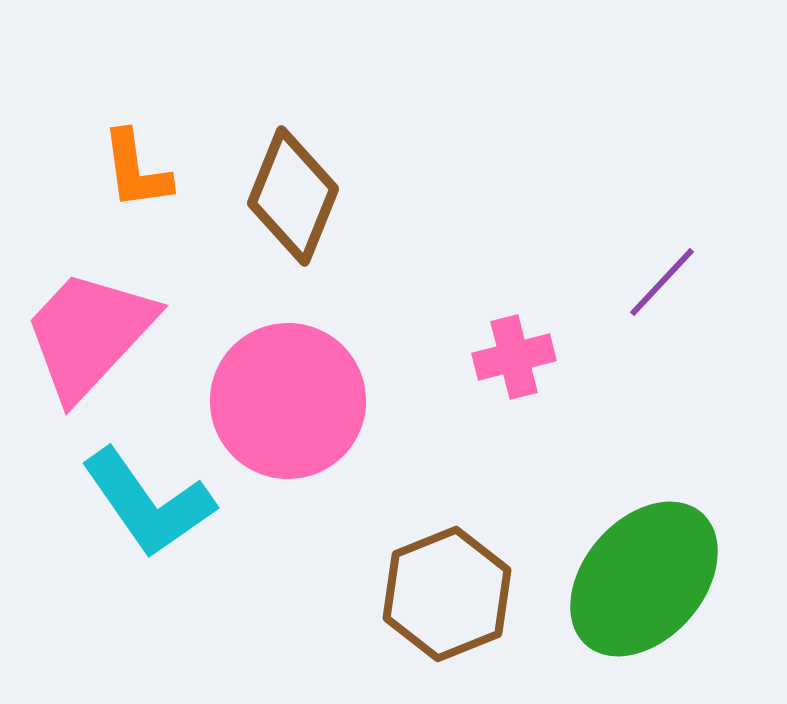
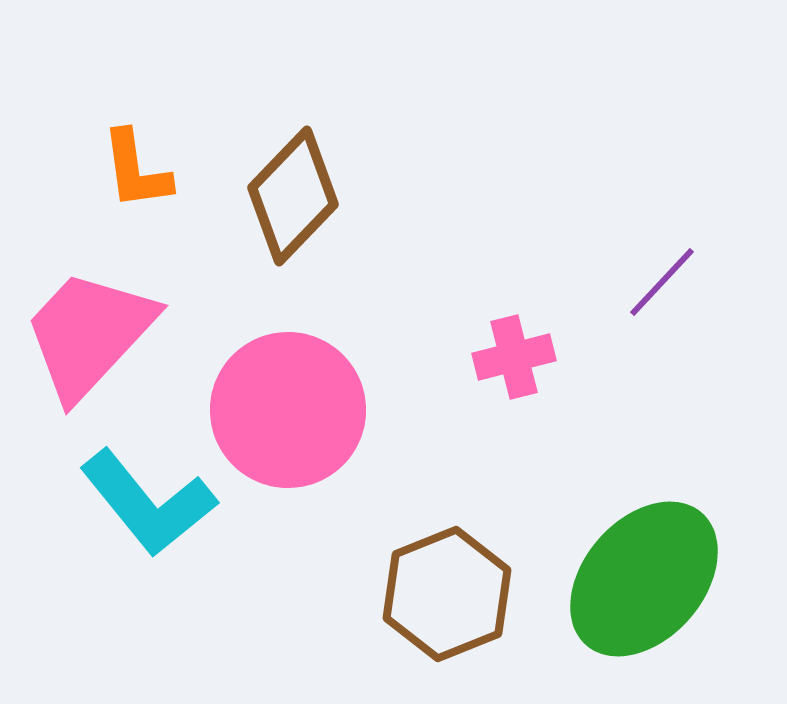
brown diamond: rotated 22 degrees clockwise
pink circle: moved 9 px down
cyan L-shape: rotated 4 degrees counterclockwise
